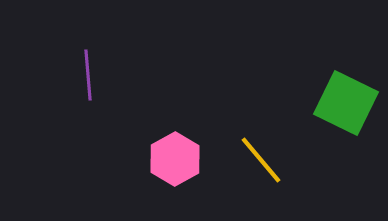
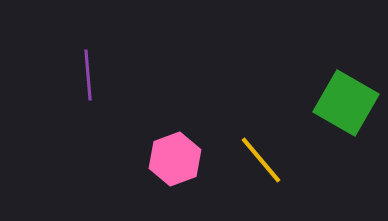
green square: rotated 4 degrees clockwise
pink hexagon: rotated 9 degrees clockwise
